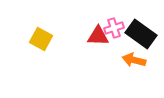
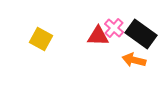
pink cross: rotated 30 degrees counterclockwise
